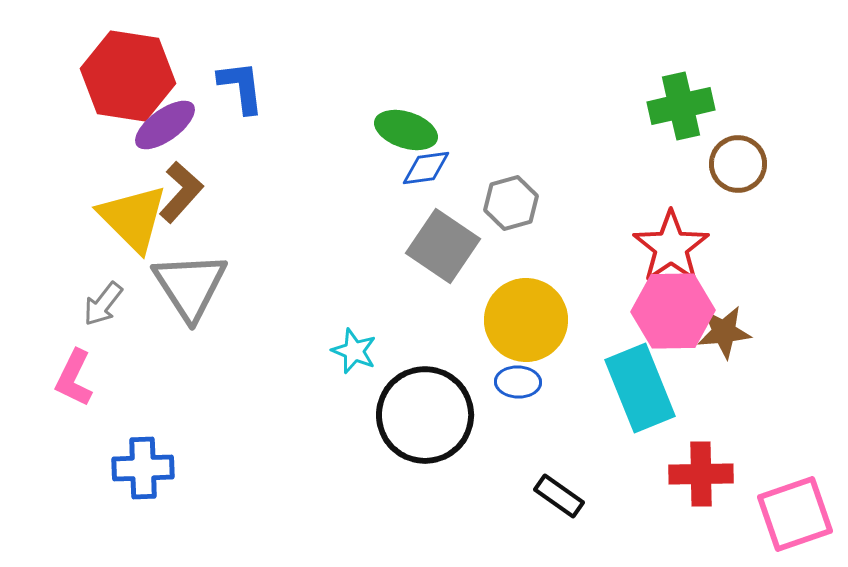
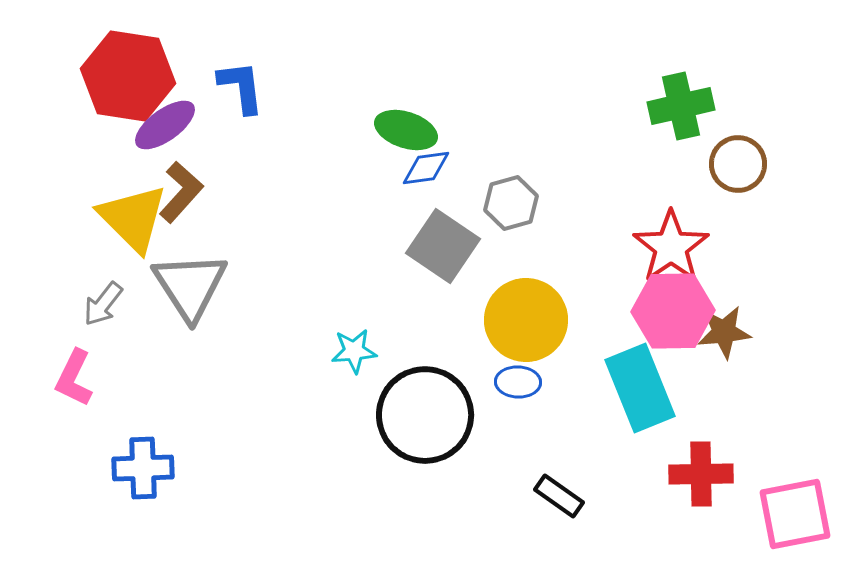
cyan star: rotated 27 degrees counterclockwise
pink square: rotated 8 degrees clockwise
